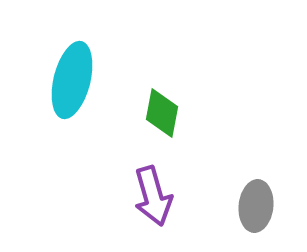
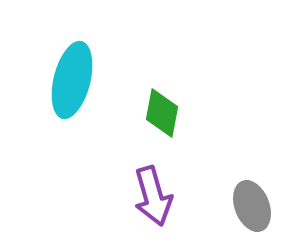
gray ellipse: moved 4 px left; rotated 27 degrees counterclockwise
